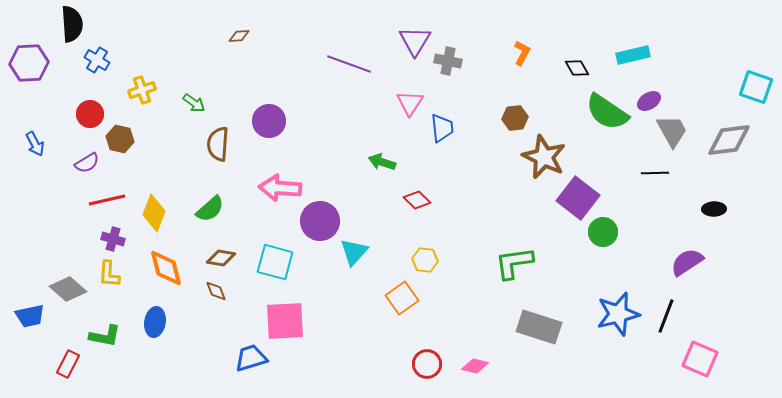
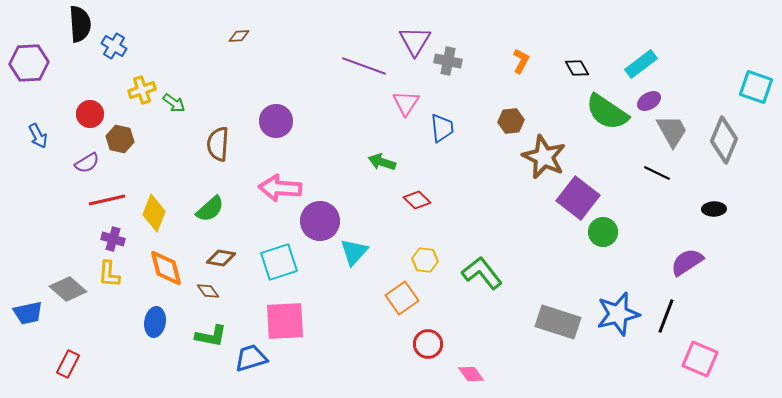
black semicircle at (72, 24): moved 8 px right
orange L-shape at (522, 53): moved 1 px left, 8 px down
cyan rectangle at (633, 55): moved 8 px right, 9 px down; rotated 24 degrees counterclockwise
blue cross at (97, 60): moved 17 px right, 14 px up
purple line at (349, 64): moved 15 px right, 2 px down
green arrow at (194, 103): moved 20 px left
pink triangle at (410, 103): moved 4 px left
brown hexagon at (515, 118): moved 4 px left, 3 px down
purple circle at (269, 121): moved 7 px right
gray diamond at (729, 140): moved 5 px left; rotated 60 degrees counterclockwise
blue arrow at (35, 144): moved 3 px right, 8 px up
black line at (655, 173): moved 2 px right; rotated 28 degrees clockwise
cyan square at (275, 262): moved 4 px right; rotated 33 degrees counterclockwise
green L-shape at (514, 263): moved 32 px left, 10 px down; rotated 60 degrees clockwise
brown diamond at (216, 291): moved 8 px left; rotated 15 degrees counterclockwise
blue trapezoid at (30, 316): moved 2 px left, 3 px up
gray rectangle at (539, 327): moved 19 px right, 5 px up
green L-shape at (105, 336): moved 106 px right
red circle at (427, 364): moved 1 px right, 20 px up
pink diamond at (475, 366): moved 4 px left, 8 px down; rotated 40 degrees clockwise
